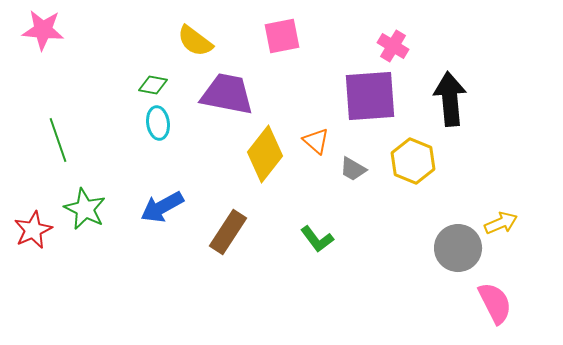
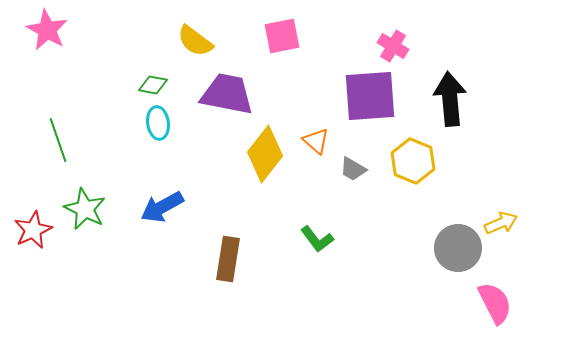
pink star: moved 4 px right; rotated 24 degrees clockwise
brown rectangle: moved 27 px down; rotated 24 degrees counterclockwise
